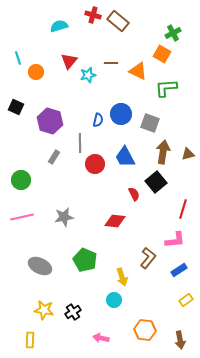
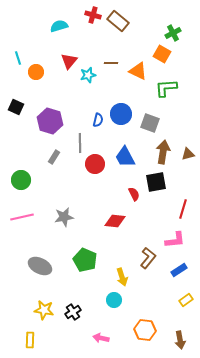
black square at (156, 182): rotated 30 degrees clockwise
